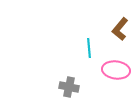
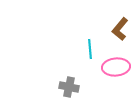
cyan line: moved 1 px right, 1 px down
pink ellipse: moved 3 px up; rotated 12 degrees counterclockwise
